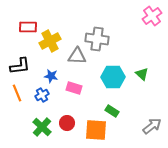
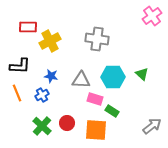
gray triangle: moved 4 px right, 24 px down
black L-shape: rotated 10 degrees clockwise
pink rectangle: moved 21 px right, 11 px down
green cross: moved 1 px up
